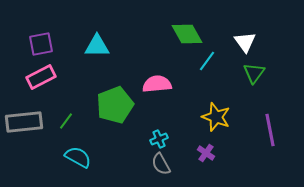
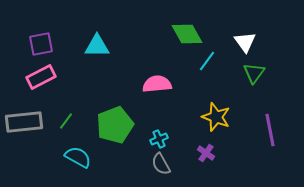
green pentagon: moved 20 px down
